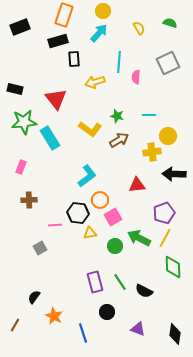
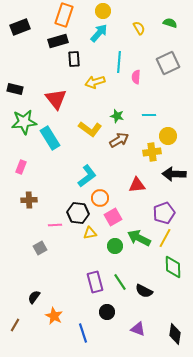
orange circle at (100, 200): moved 2 px up
